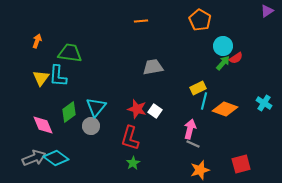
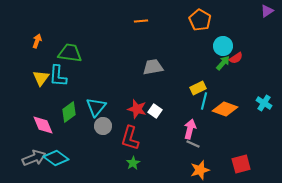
gray circle: moved 12 px right
